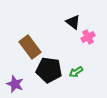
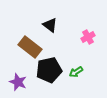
black triangle: moved 23 px left, 3 px down
brown rectangle: rotated 15 degrees counterclockwise
black pentagon: rotated 20 degrees counterclockwise
purple star: moved 3 px right, 2 px up
